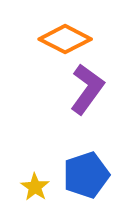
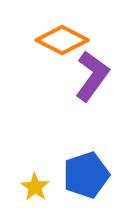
orange diamond: moved 3 px left, 1 px down
purple L-shape: moved 5 px right, 13 px up
